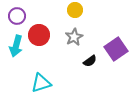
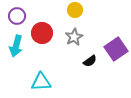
red circle: moved 3 px right, 2 px up
cyan triangle: moved 1 px up; rotated 15 degrees clockwise
